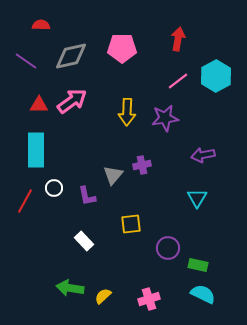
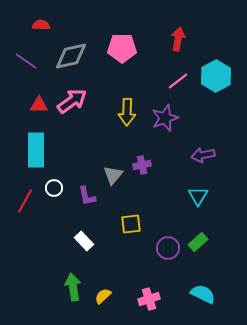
purple star: rotated 12 degrees counterclockwise
cyan triangle: moved 1 px right, 2 px up
green rectangle: moved 23 px up; rotated 54 degrees counterclockwise
green arrow: moved 3 px right, 1 px up; rotated 72 degrees clockwise
